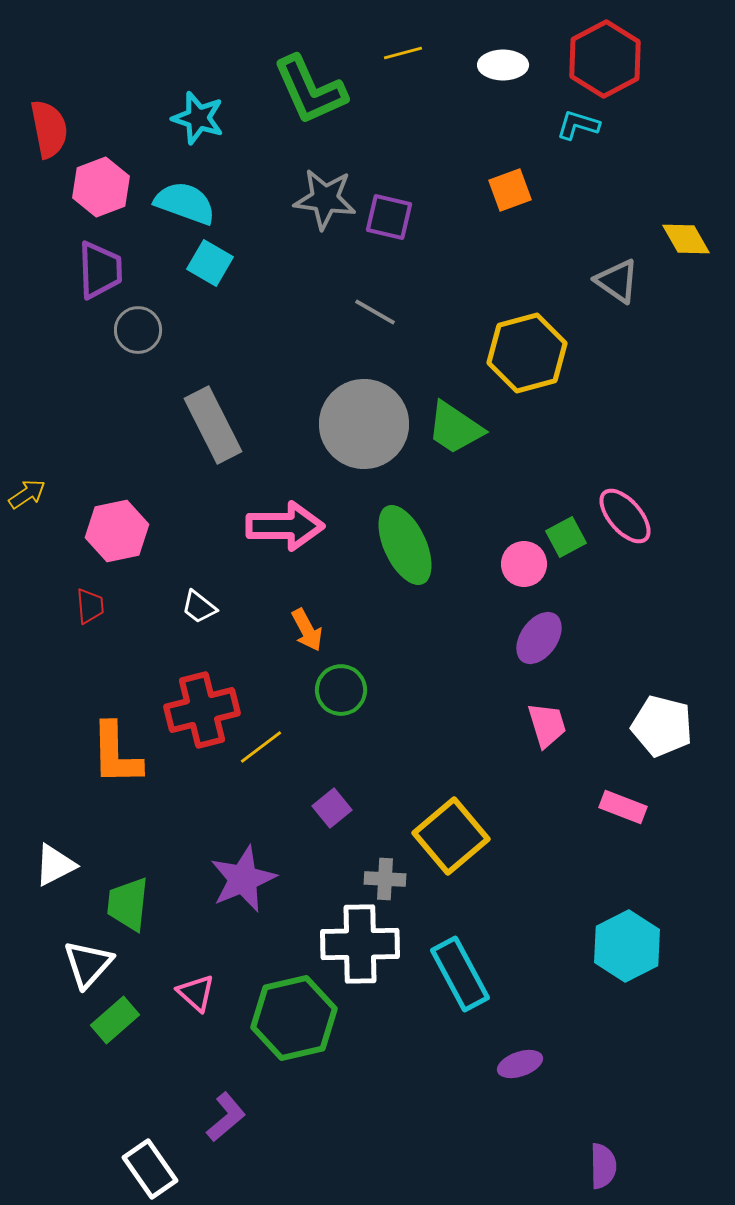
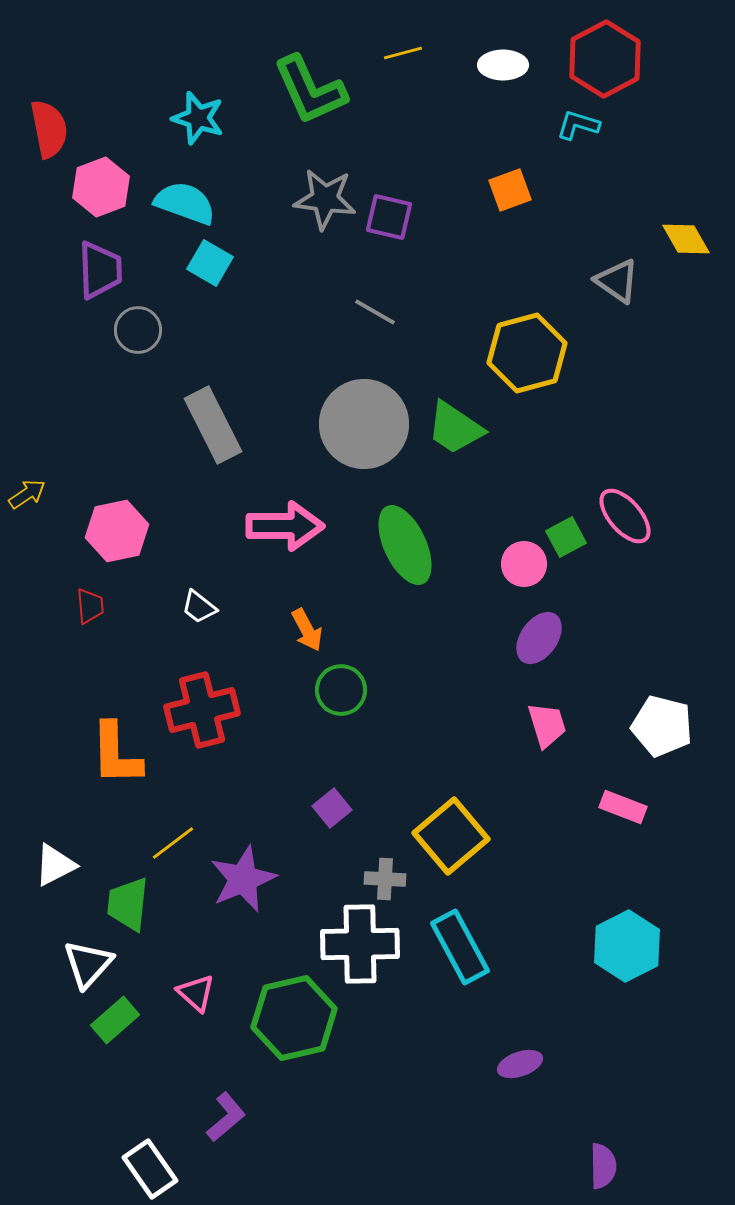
yellow line at (261, 747): moved 88 px left, 96 px down
cyan rectangle at (460, 974): moved 27 px up
